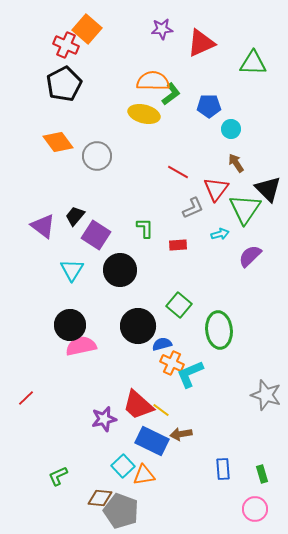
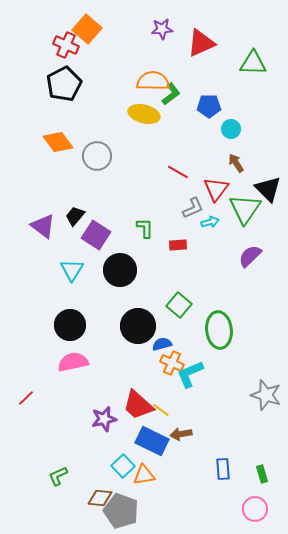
cyan arrow at (220, 234): moved 10 px left, 12 px up
pink semicircle at (81, 346): moved 8 px left, 16 px down
